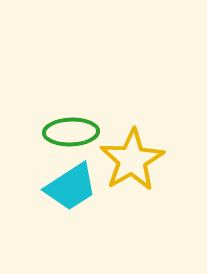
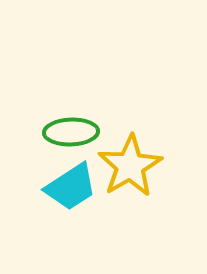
yellow star: moved 2 px left, 6 px down
